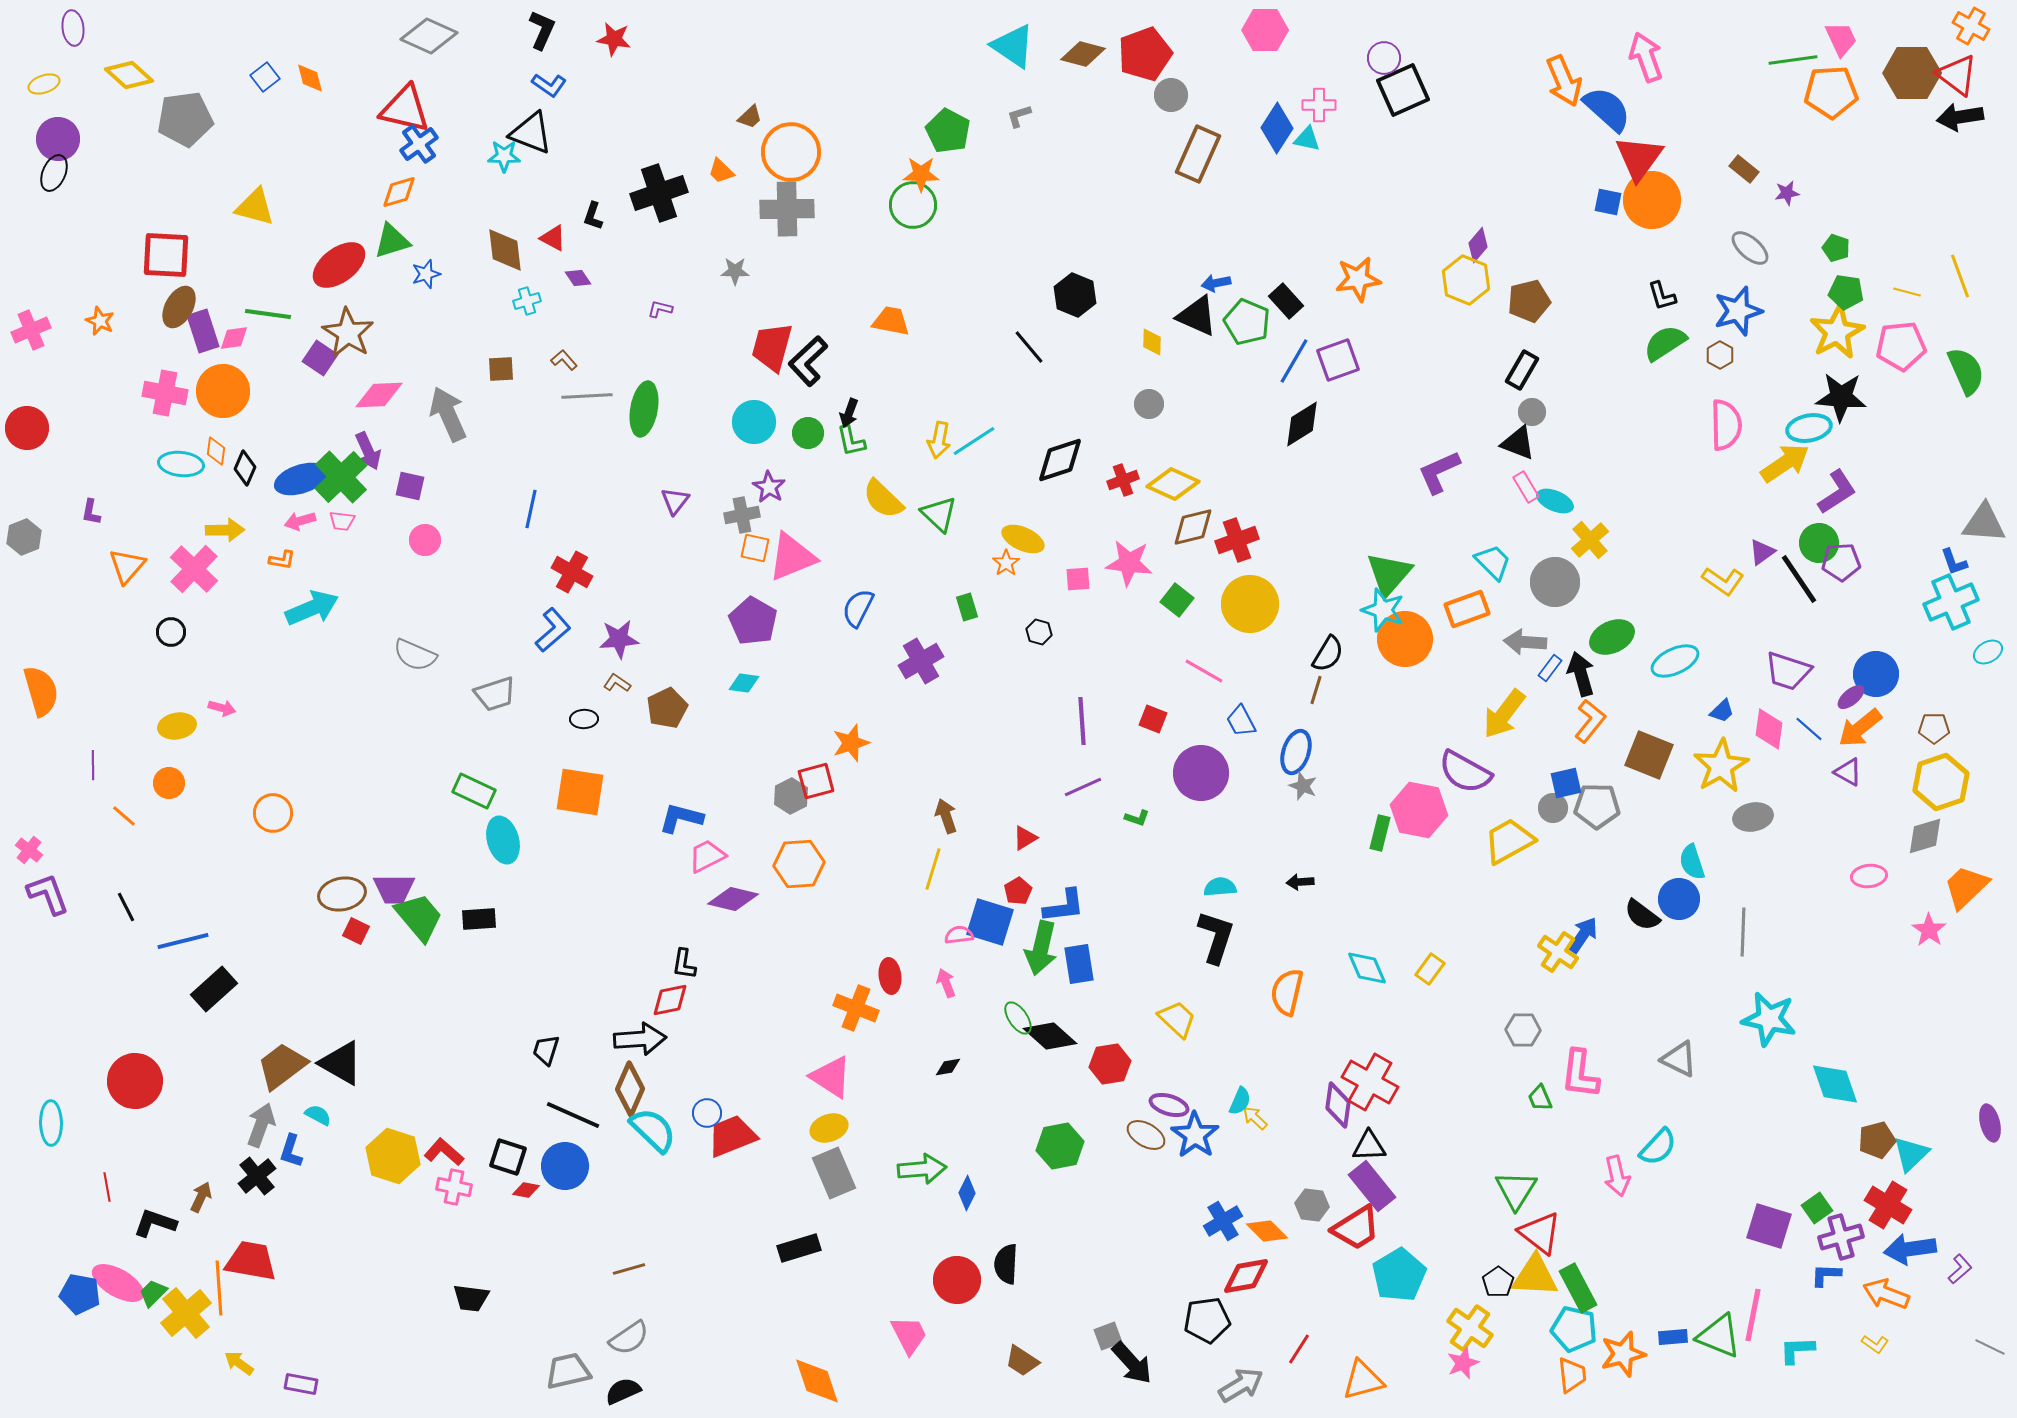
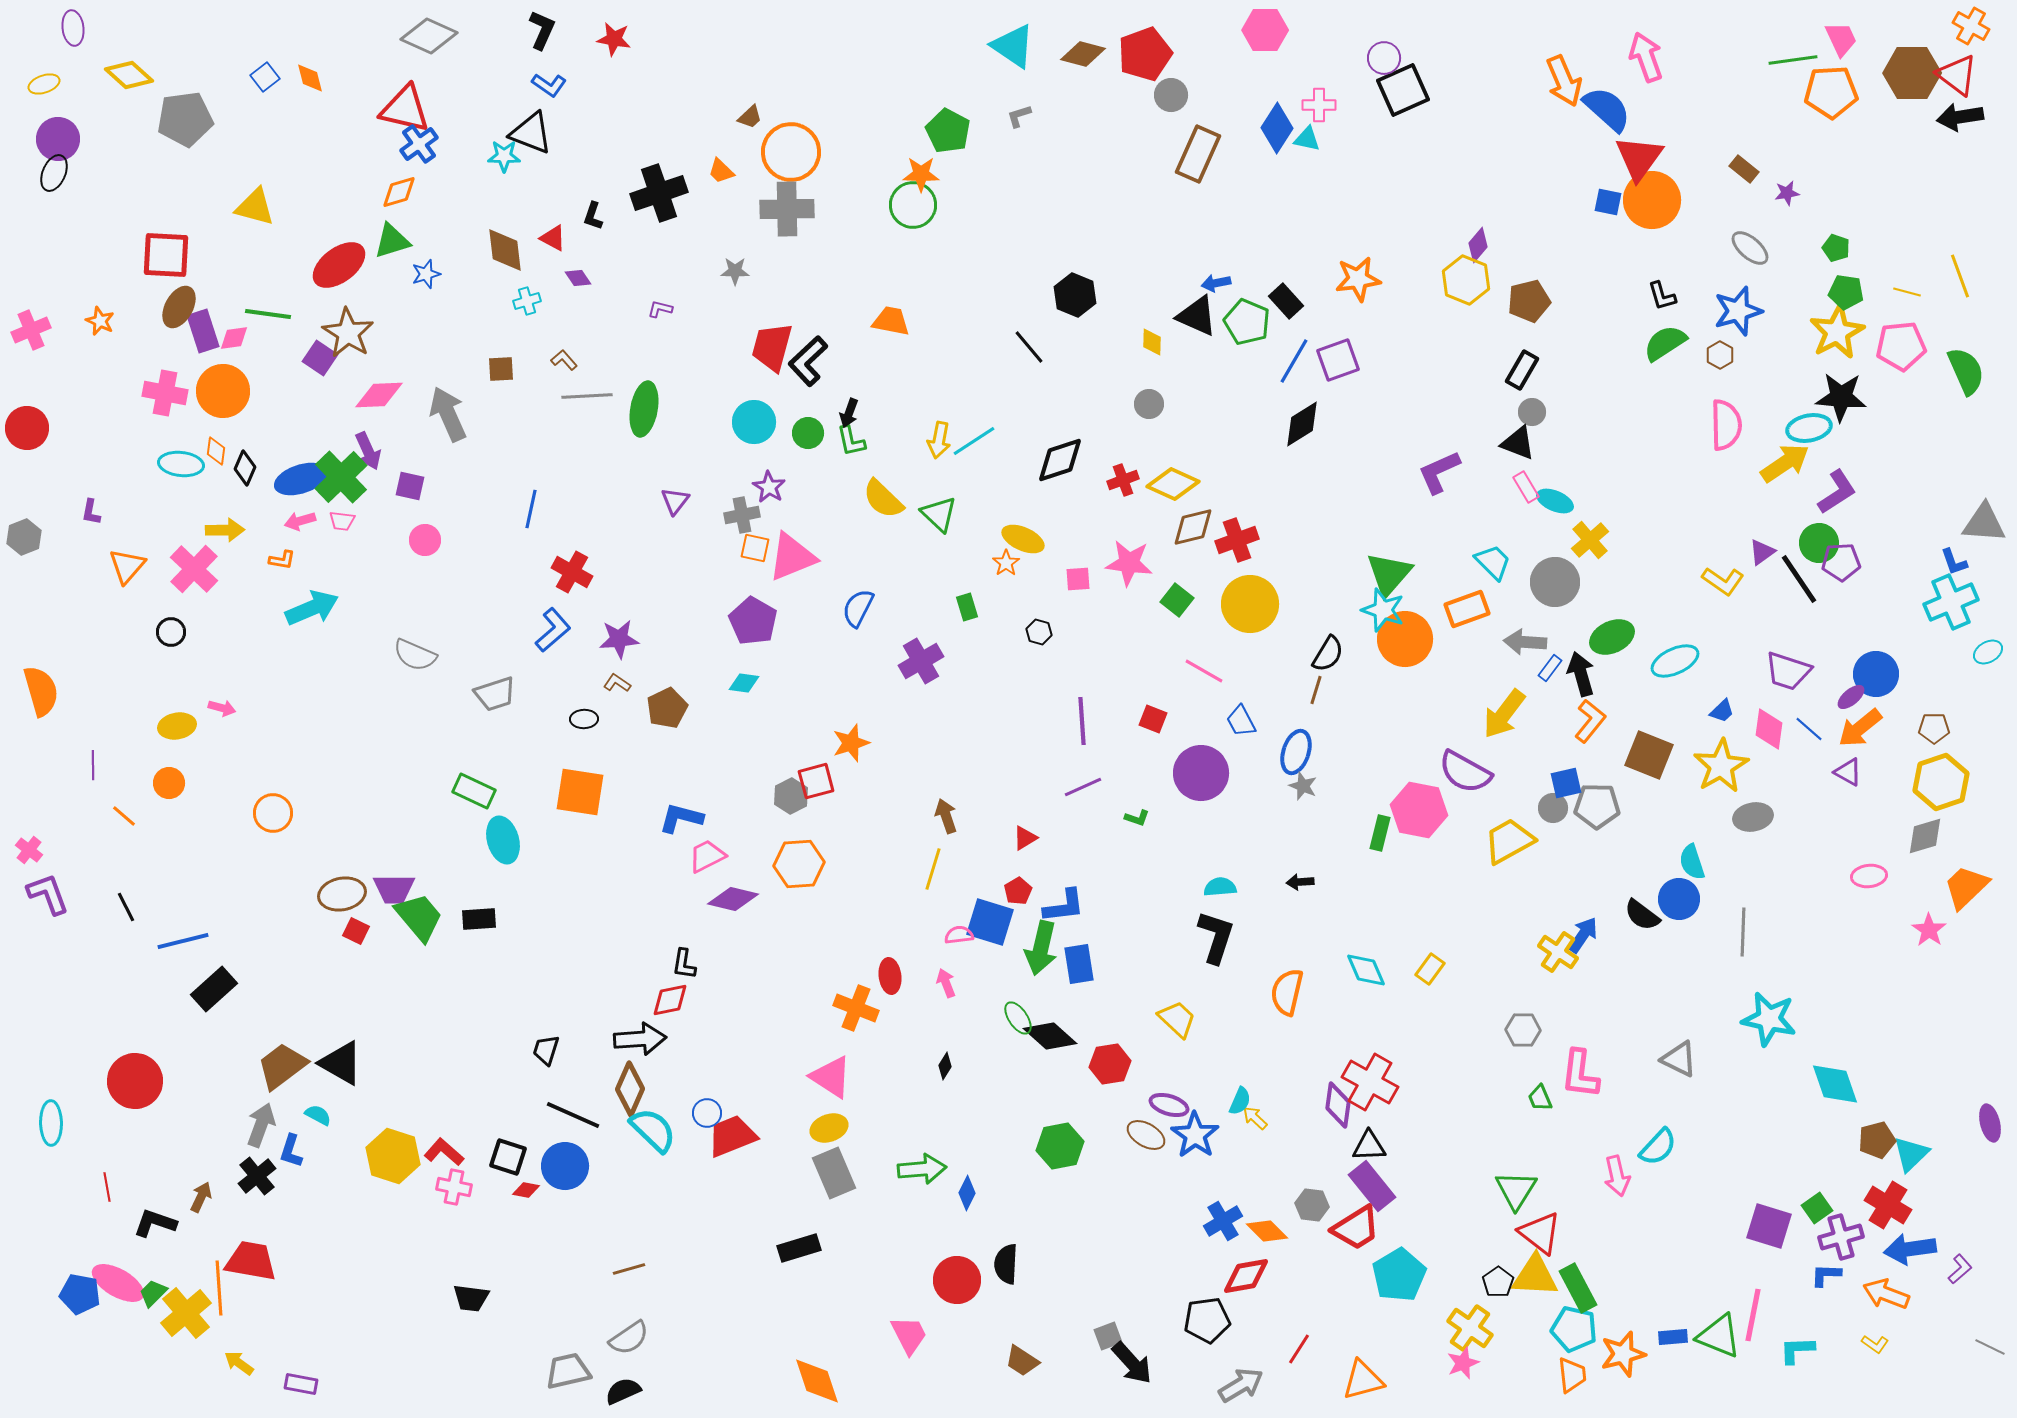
cyan diamond at (1367, 968): moved 1 px left, 2 px down
black diamond at (948, 1067): moved 3 px left, 1 px up; rotated 48 degrees counterclockwise
